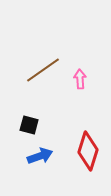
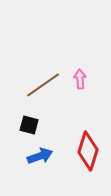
brown line: moved 15 px down
